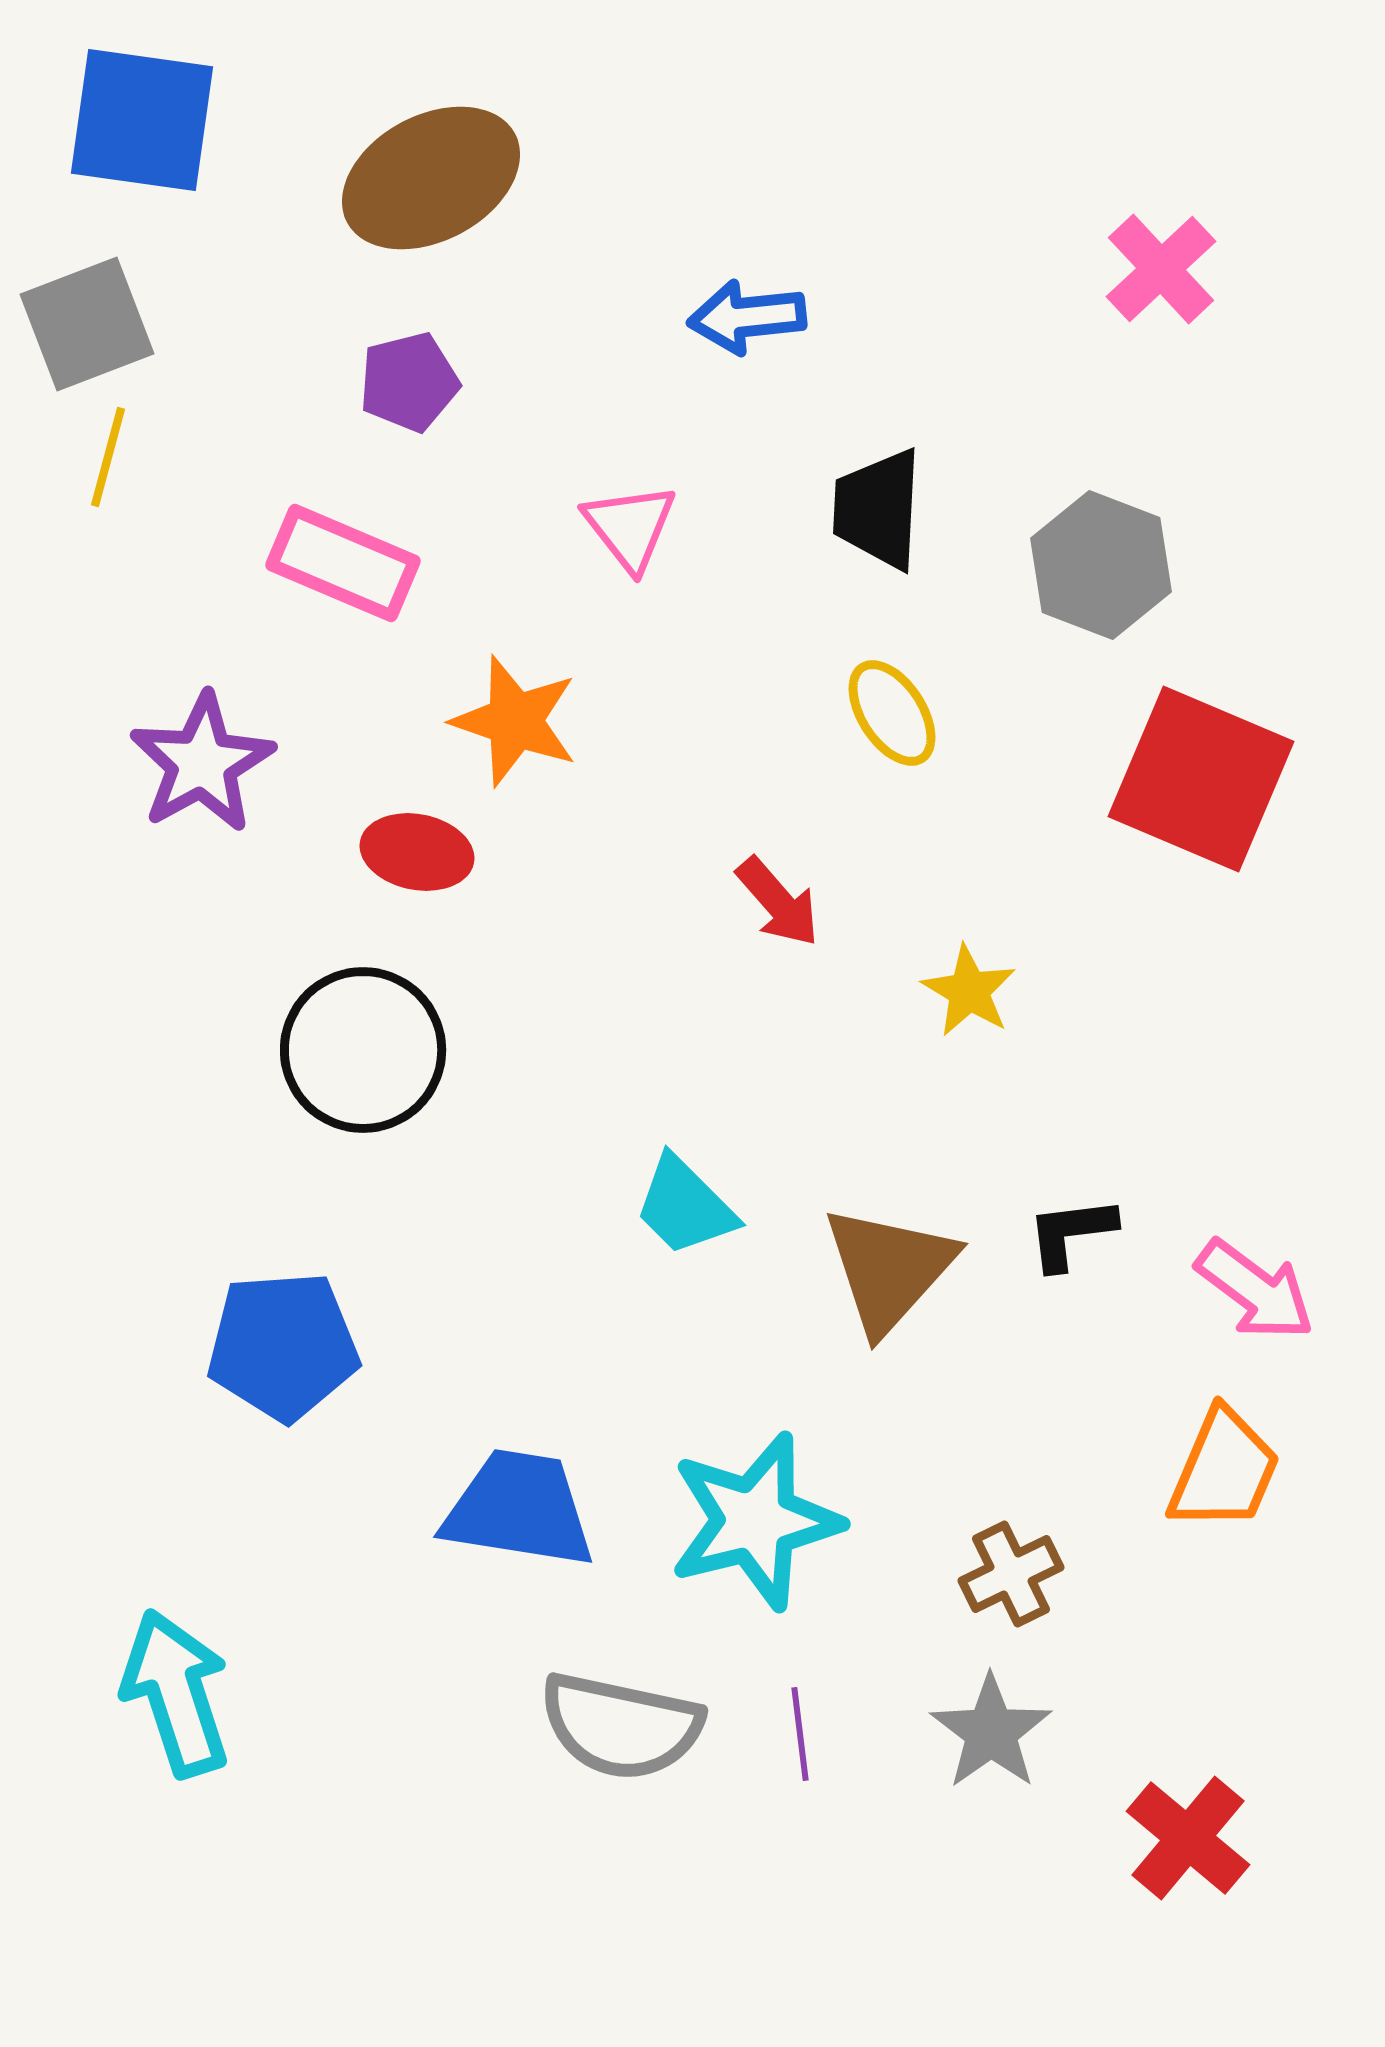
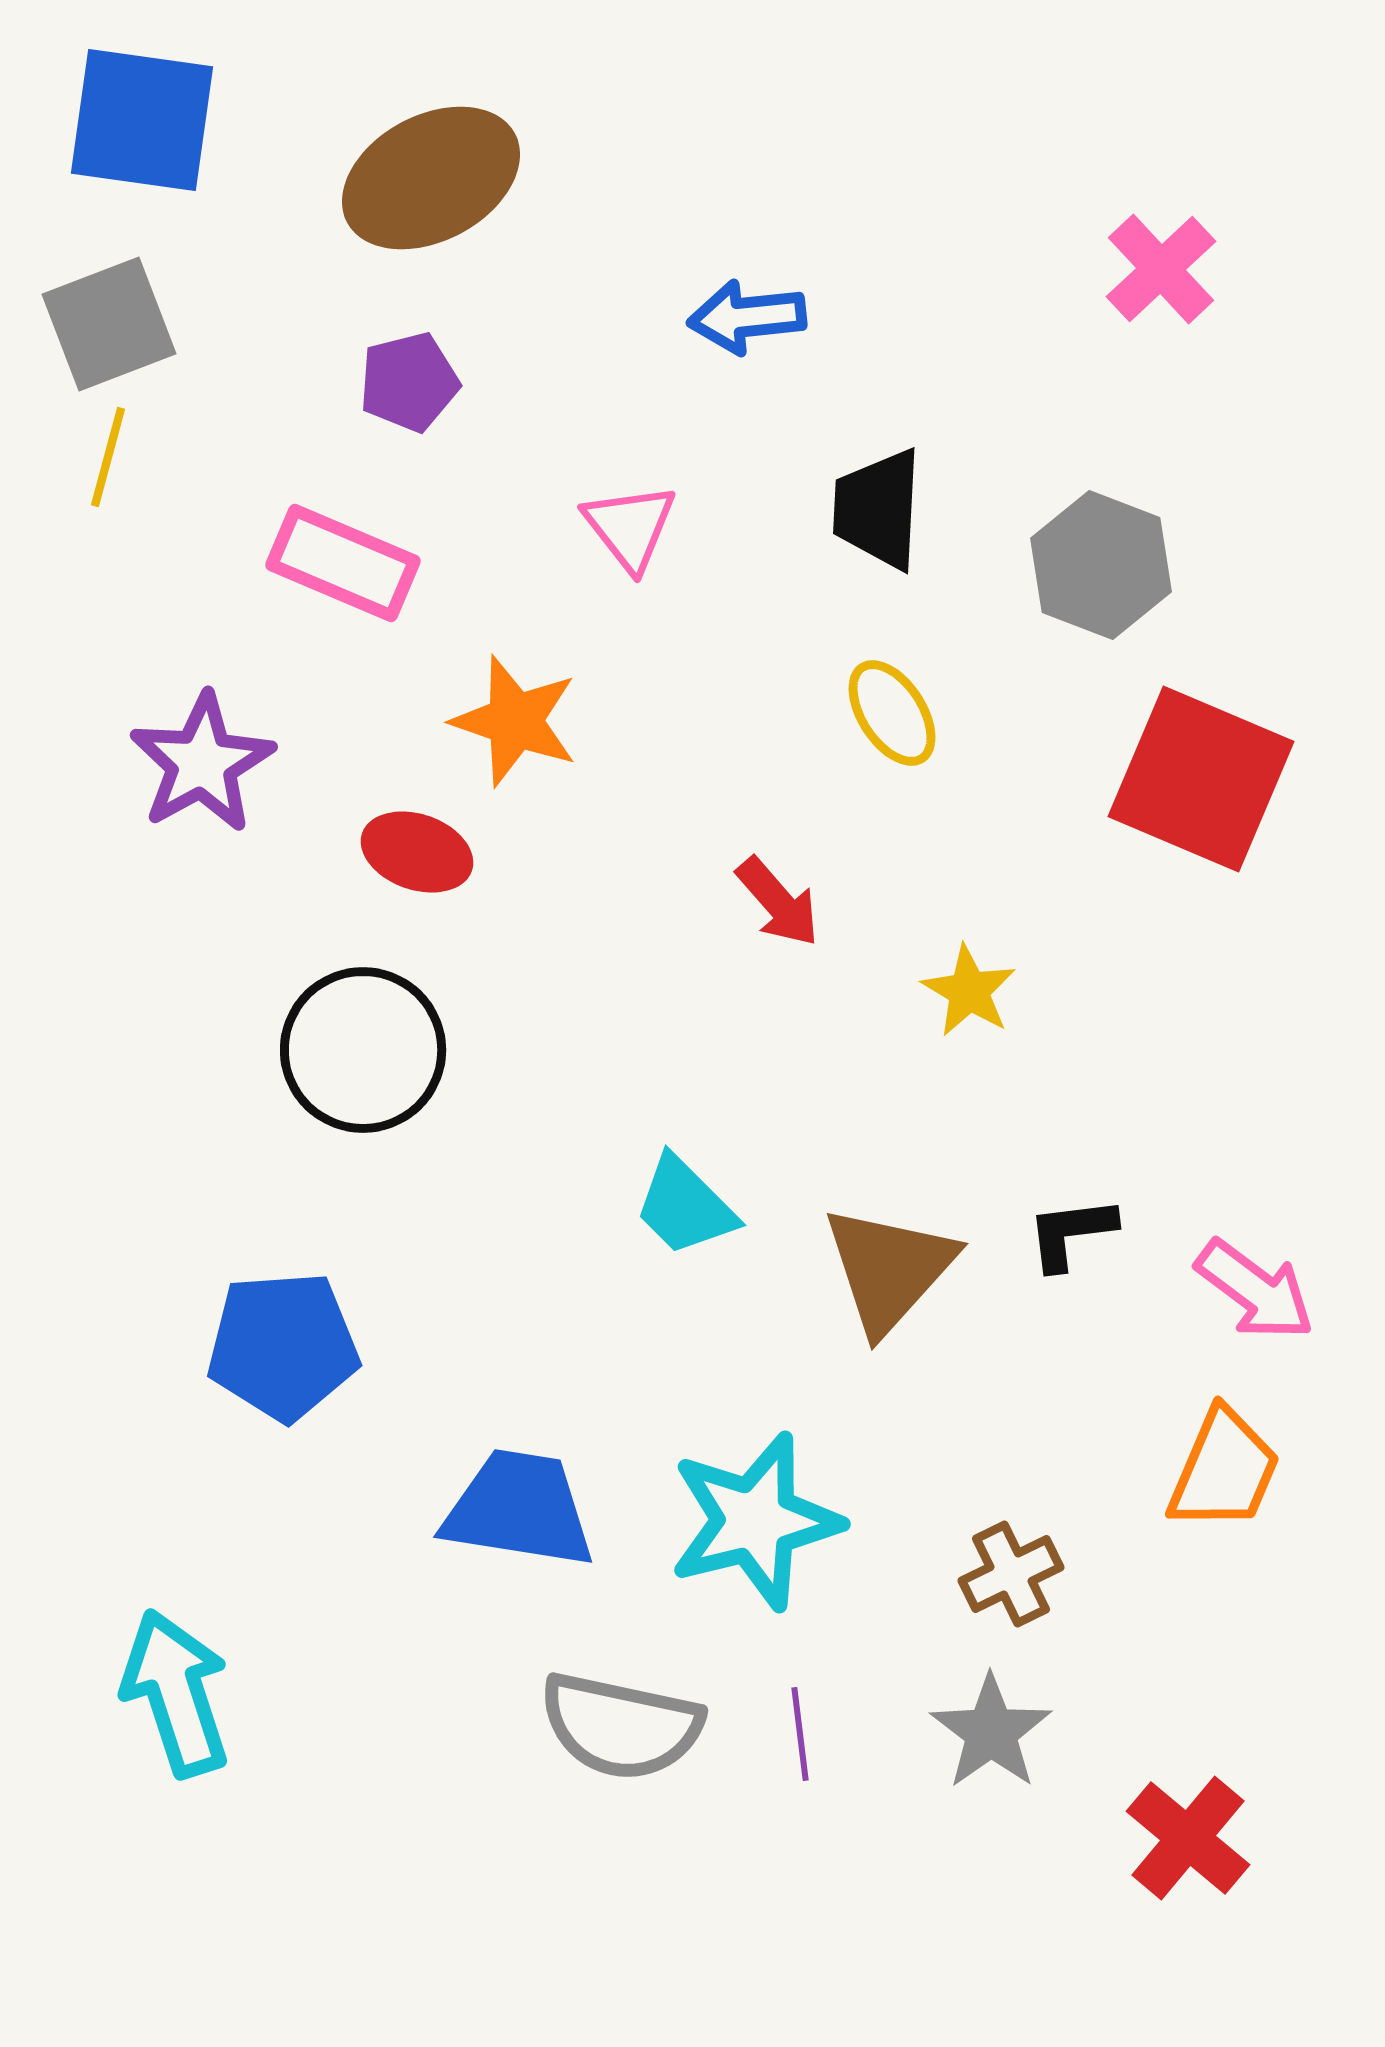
gray square: moved 22 px right
red ellipse: rotated 8 degrees clockwise
